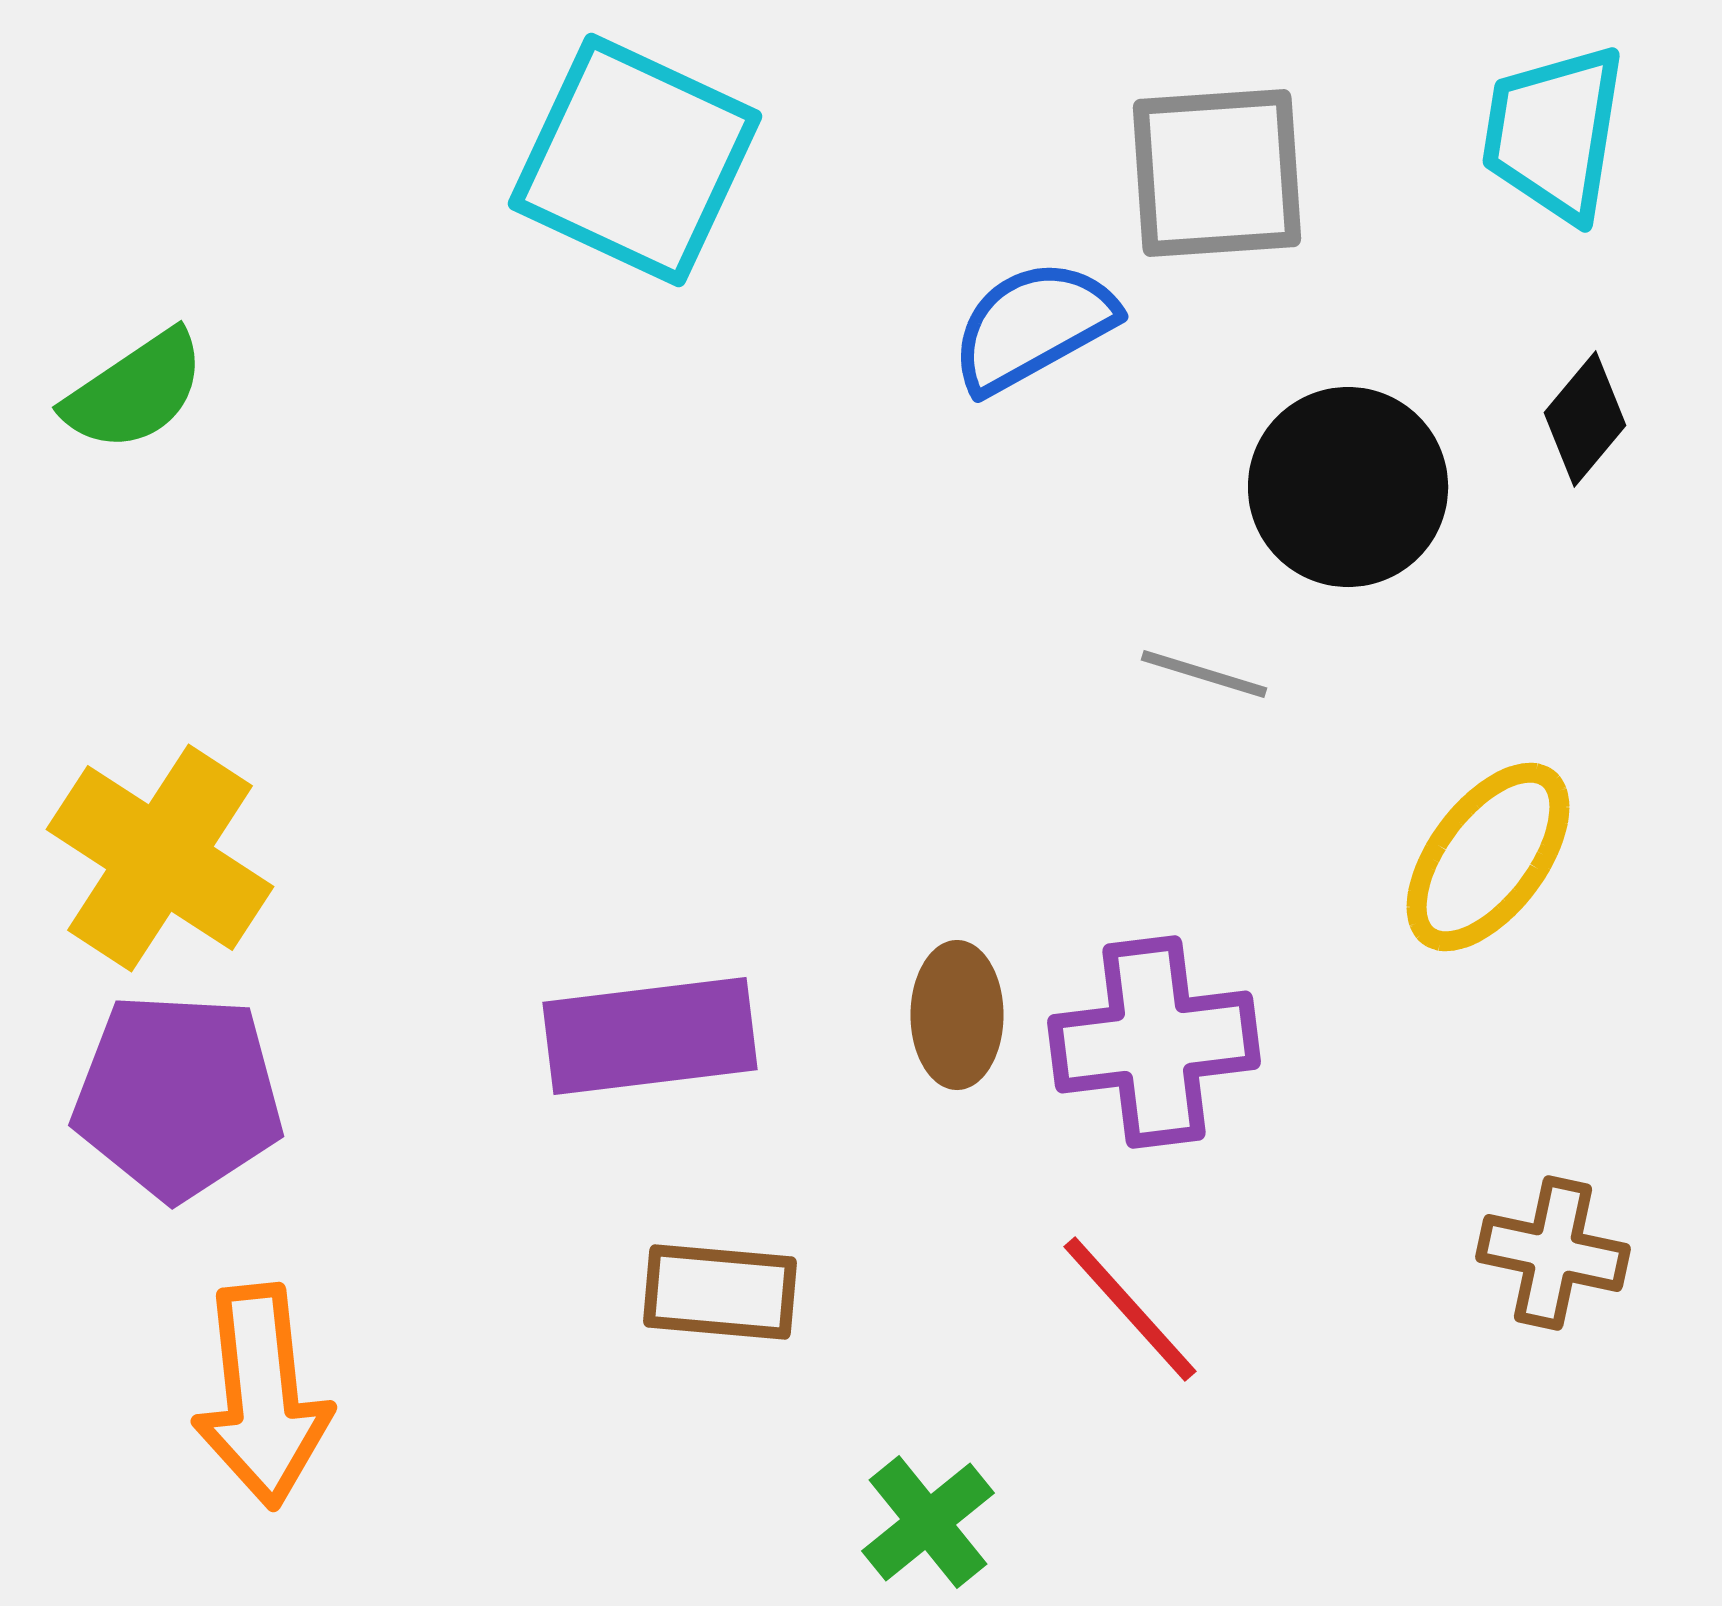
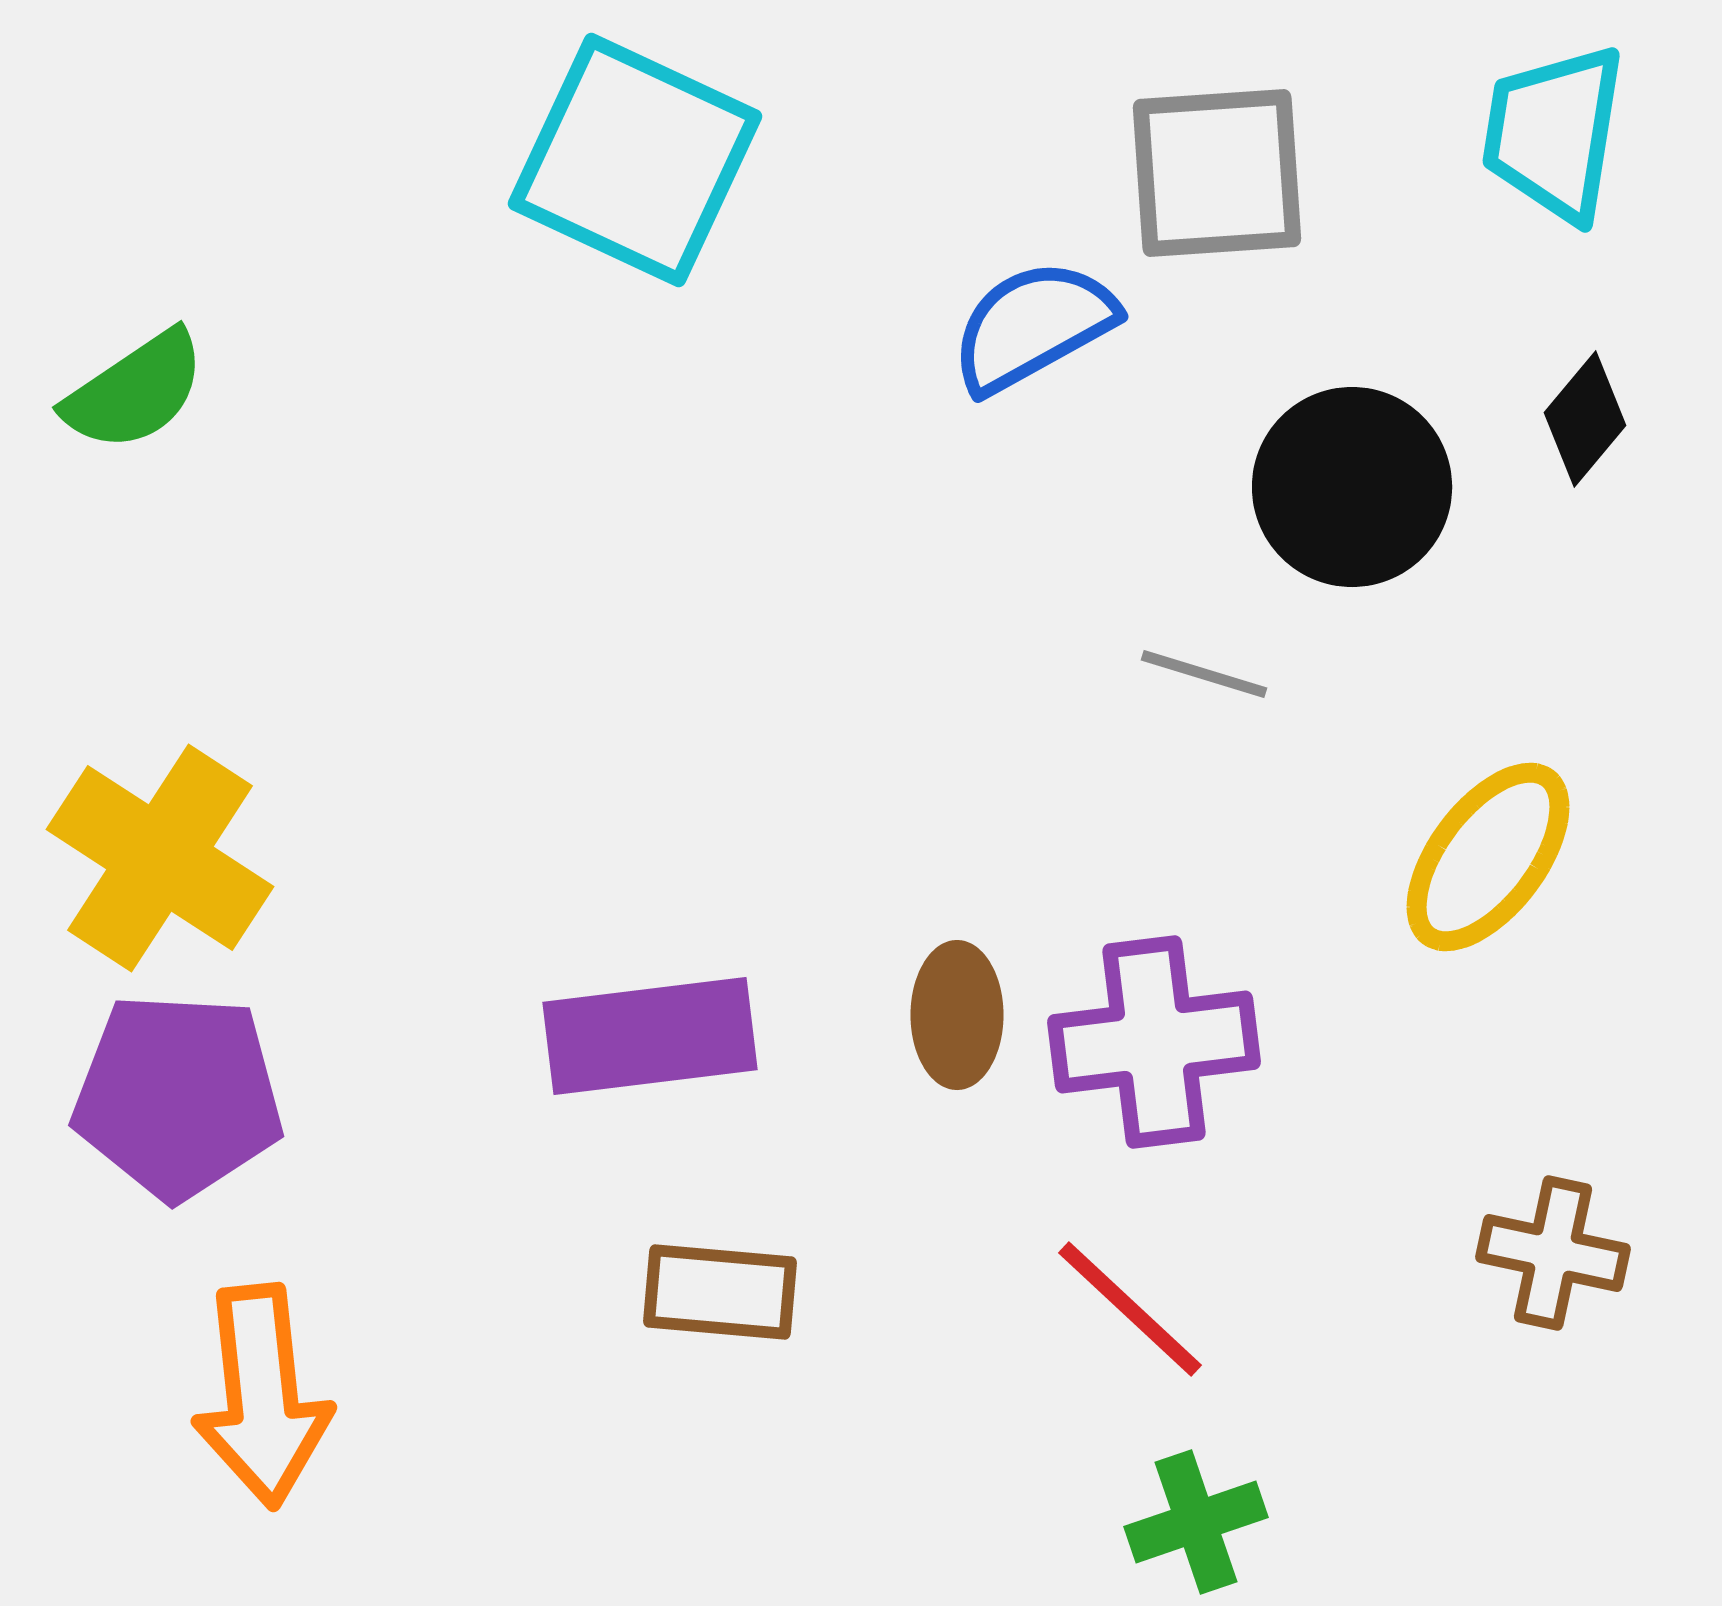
black circle: moved 4 px right
red line: rotated 5 degrees counterclockwise
green cross: moved 268 px right; rotated 20 degrees clockwise
